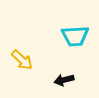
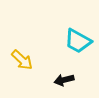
cyan trapezoid: moved 3 px right, 5 px down; rotated 32 degrees clockwise
